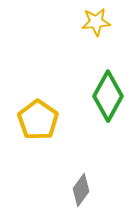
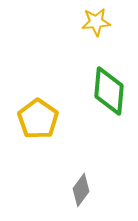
green diamond: moved 1 px right, 5 px up; rotated 24 degrees counterclockwise
yellow pentagon: moved 1 px up
